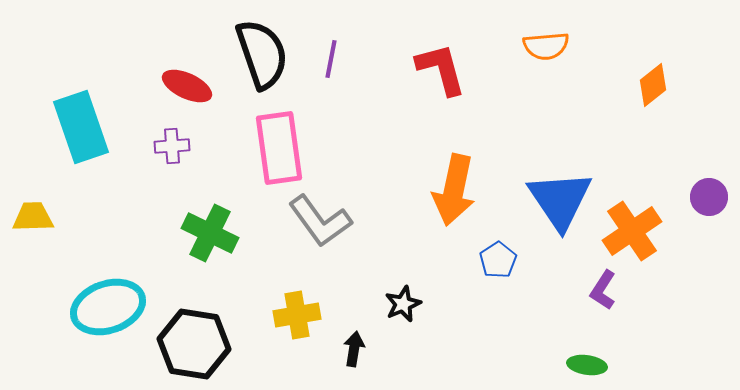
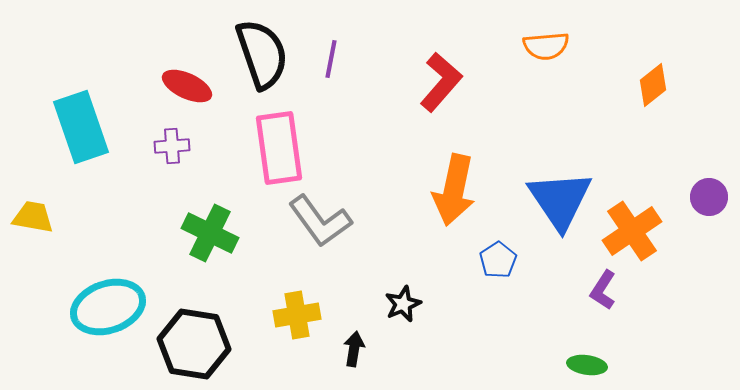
red L-shape: moved 13 px down; rotated 56 degrees clockwise
yellow trapezoid: rotated 12 degrees clockwise
